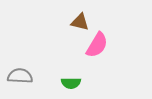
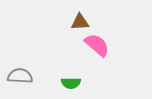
brown triangle: rotated 18 degrees counterclockwise
pink semicircle: rotated 80 degrees counterclockwise
